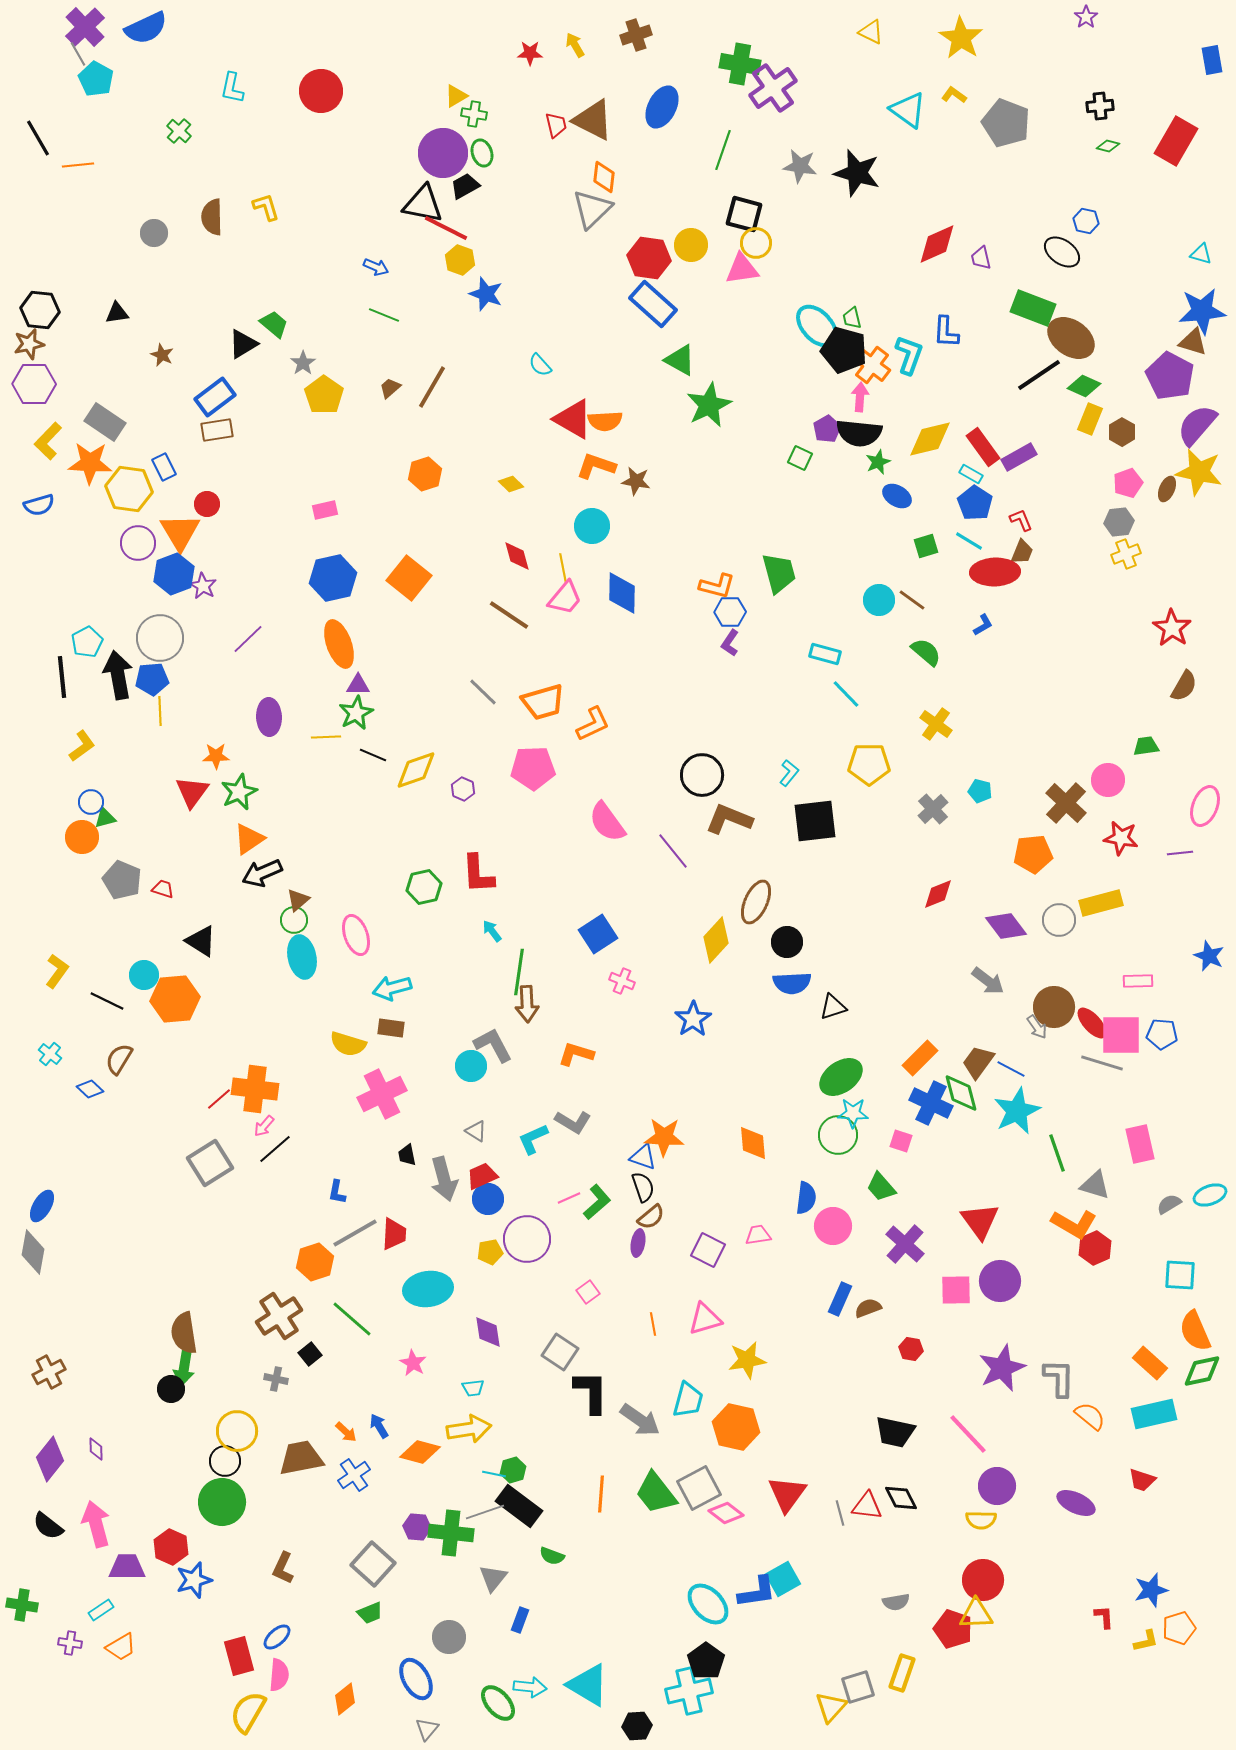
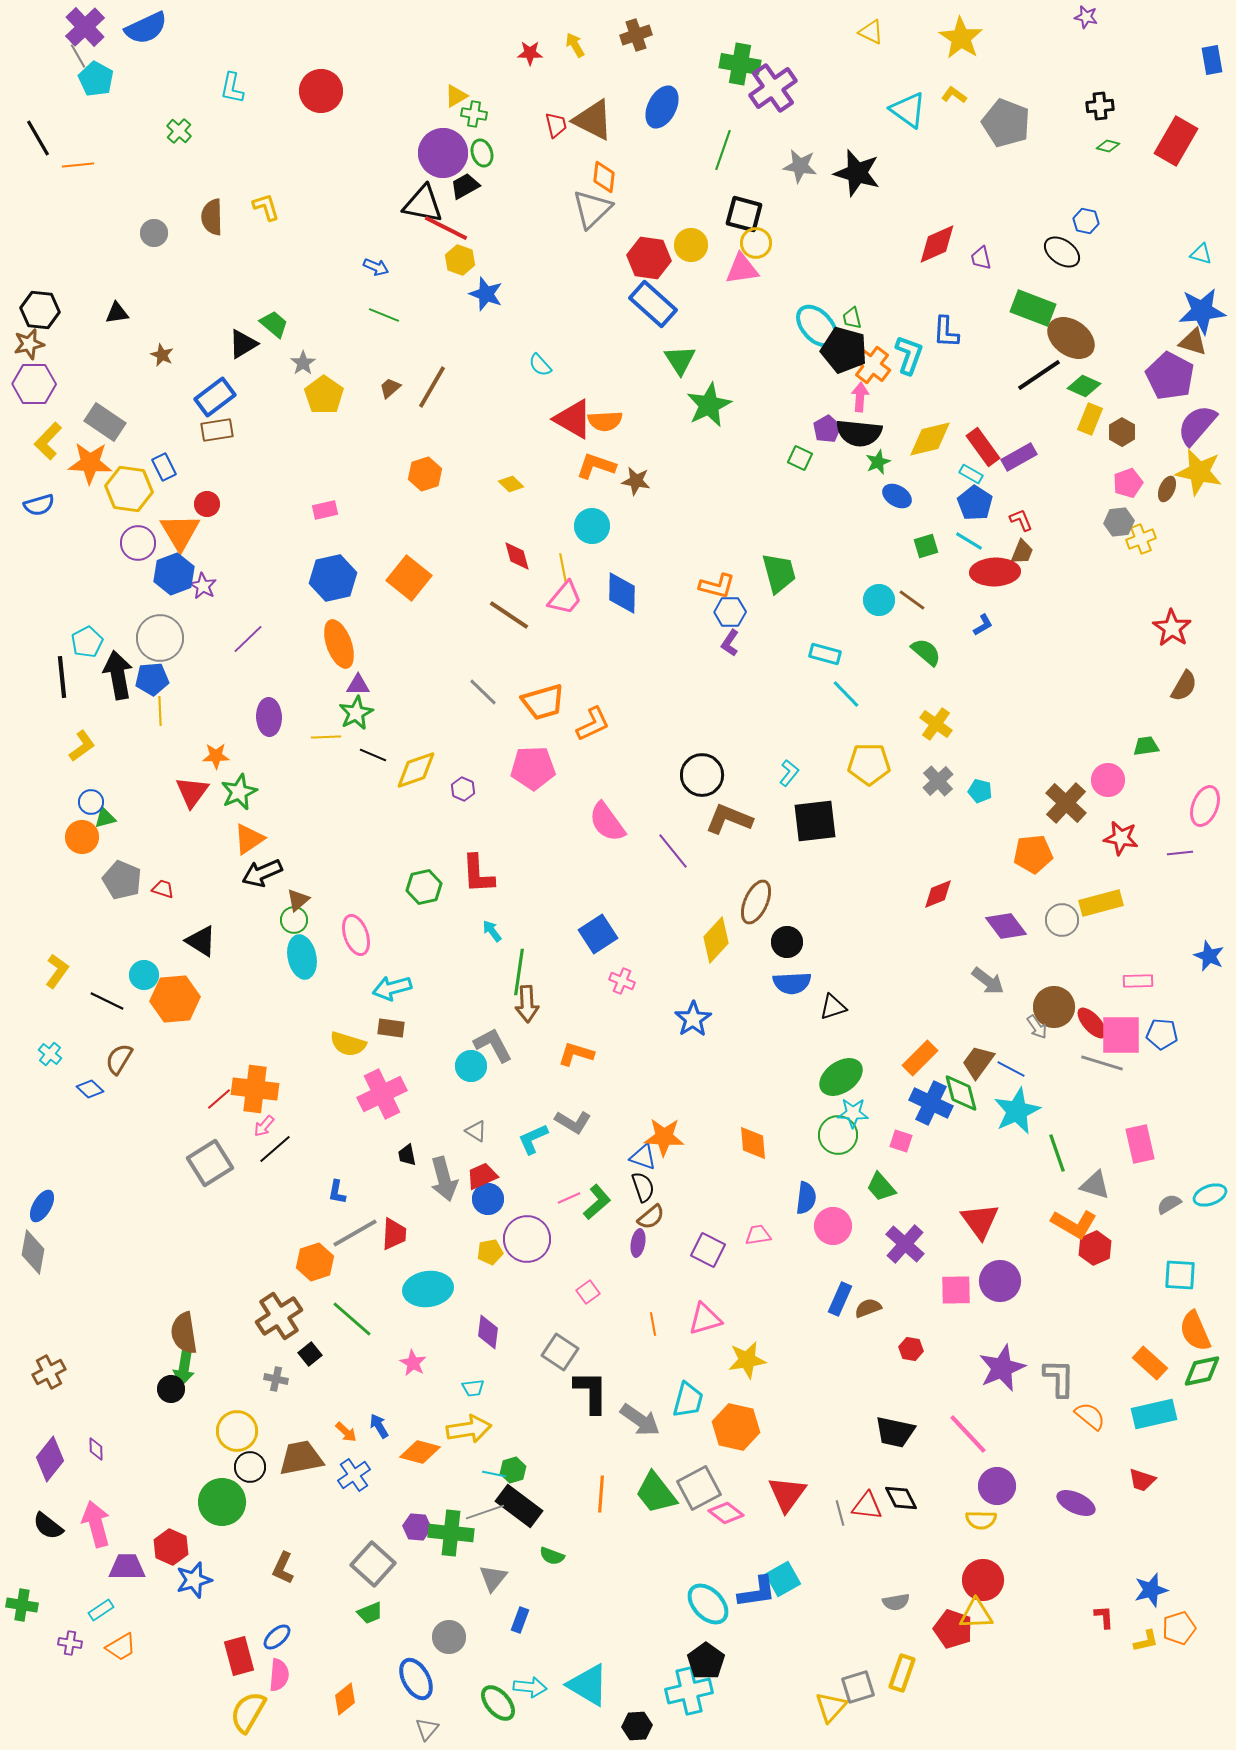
purple star at (1086, 17): rotated 25 degrees counterclockwise
gray line at (78, 54): moved 2 px down
green triangle at (680, 360): rotated 28 degrees clockwise
yellow cross at (1126, 554): moved 15 px right, 15 px up
gray cross at (933, 809): moved 5 px right, 28 px up
gray circle at (1059, 920): moved 3 px right
purple diamond at (488, 1332): rotated 16 degrees clockwise
black circle at (225, 1461): moved 25 px right, 6 px down
